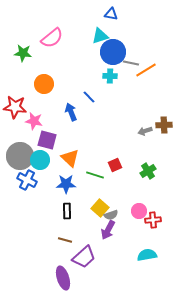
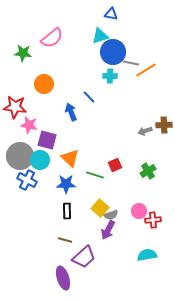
pink star: moved 5 px left, 4 px down
